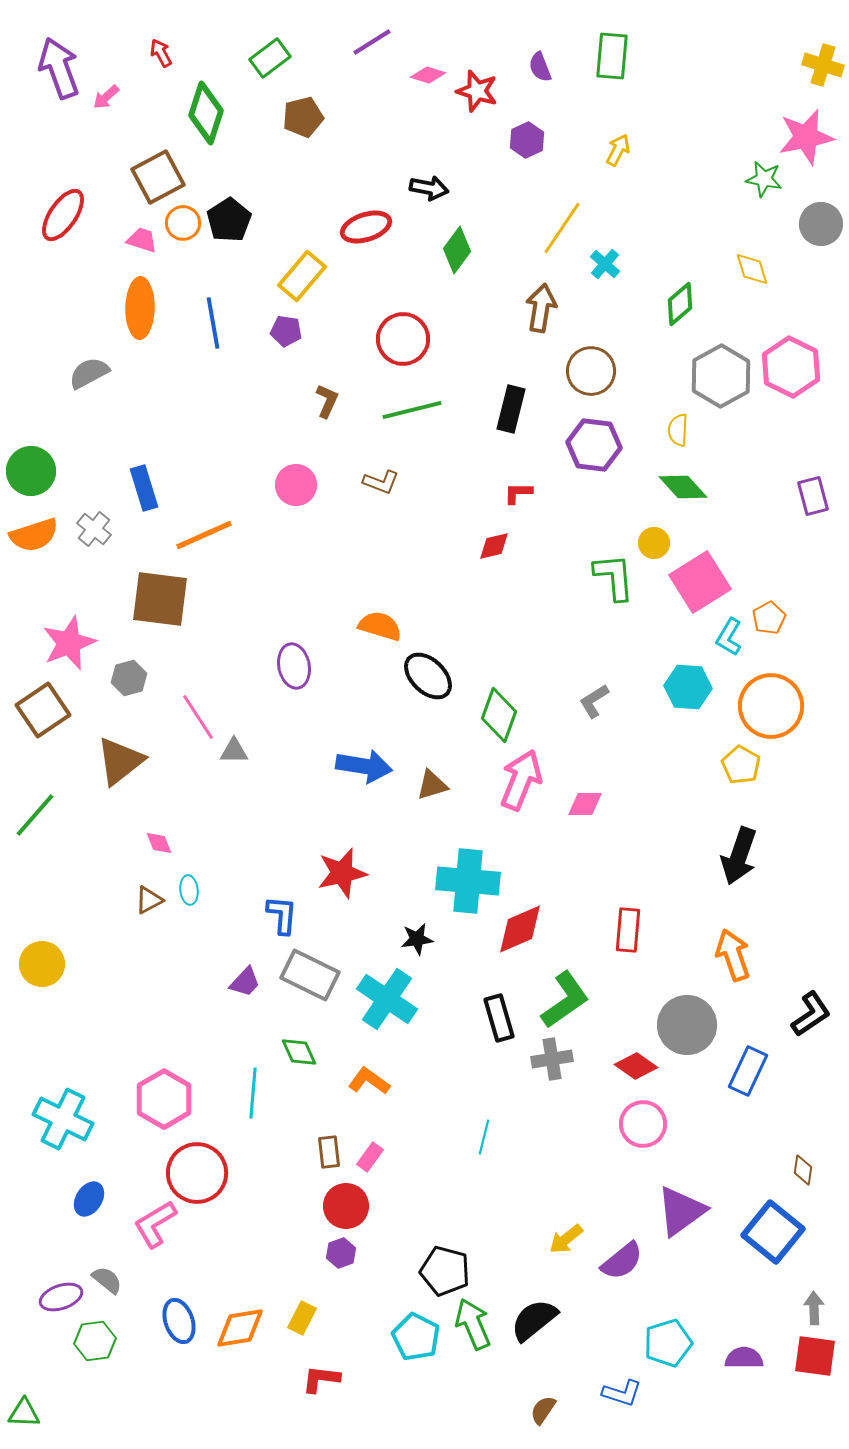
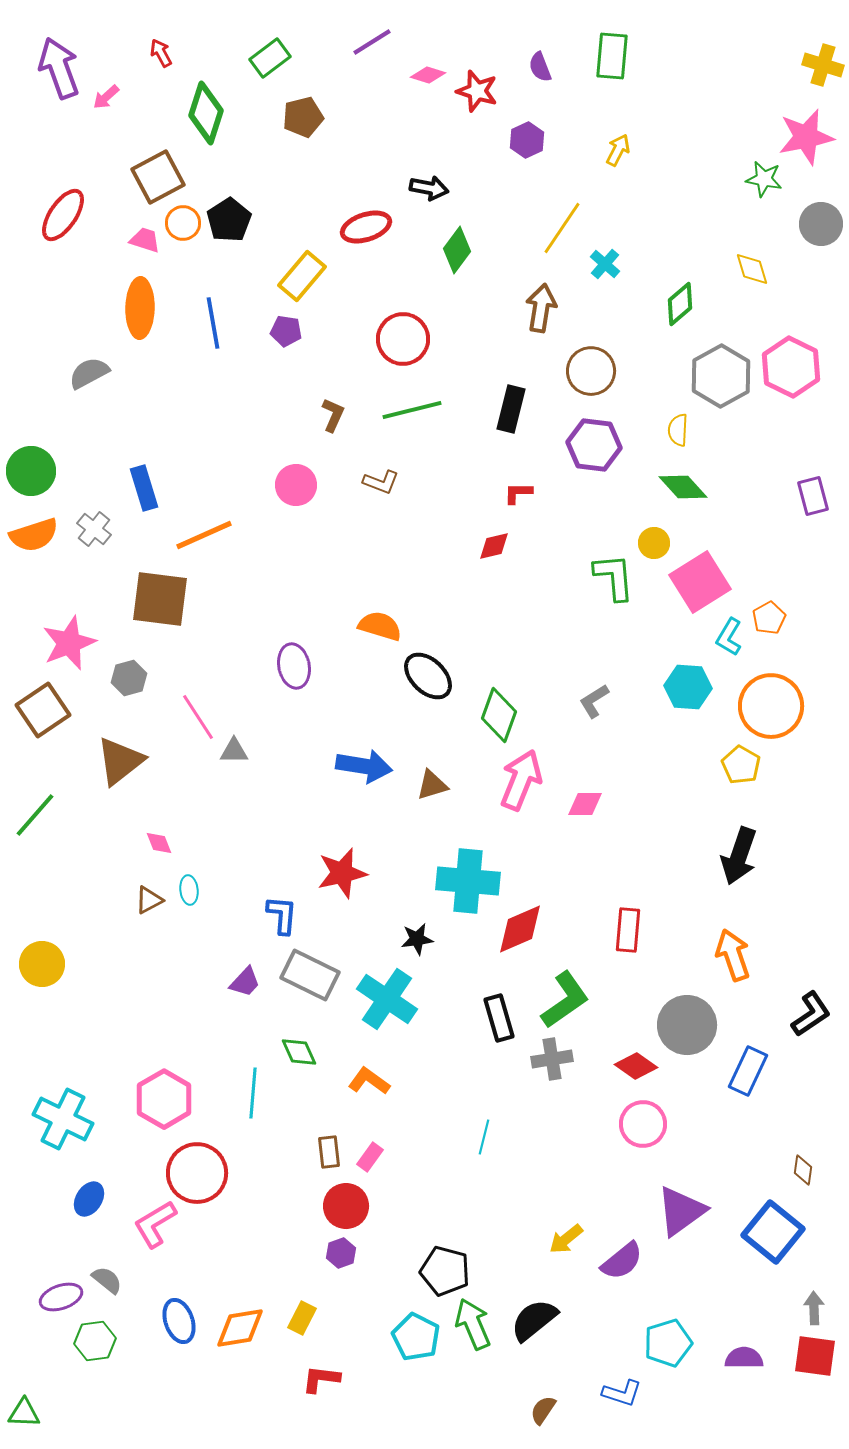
pink trapezoid at (142, 240): moved 3 px right
brown L-shape at (327, 401): moved 6 px right, 14 px down
